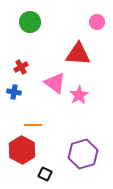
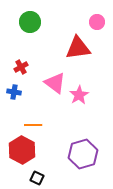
red triangle: moved 6 px up; rotated 12 degrees counterclockwise
black square: moved 8 px left, 4 px down
